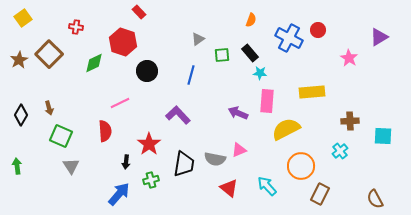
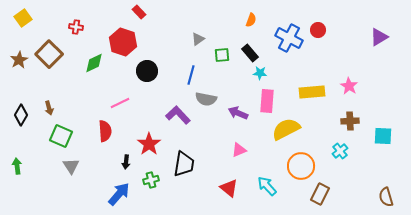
pink star at (349, 58): moved 28 px down
gray semicircle at (215, 159): moved 9 px left, 60 px up
brown semicircle at (375, 199): moved 11 px right, 2 px up; rotated 12 degrees clockwise
